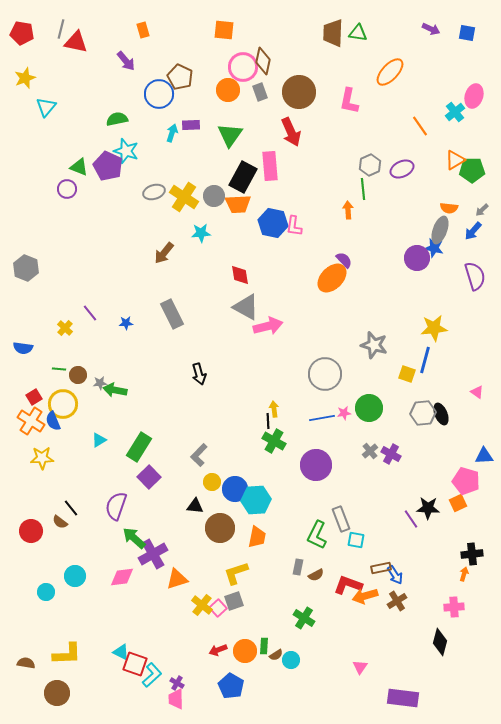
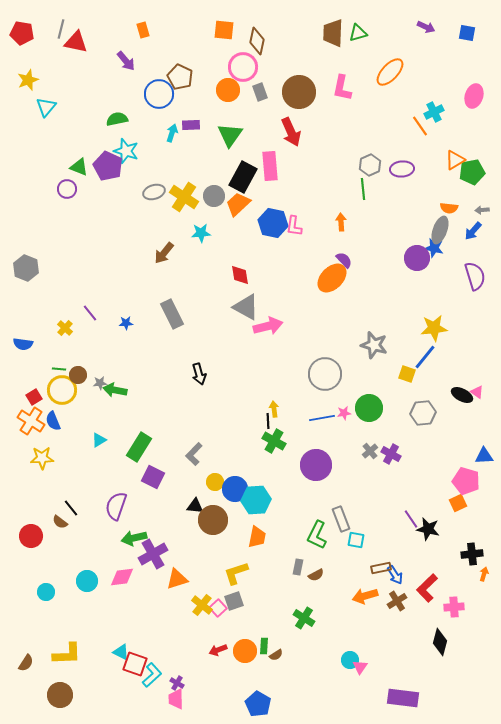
purple arrow at (431, 29): moved 5 px left, 2 px up
green triangle at (358, 33): rotated 24 degrees counterclockwise
brown diamond at (263, 61): moved 6 px left, 20 px up
yellow star at (25, 78): moved 3 px right, 2 px down
pink L-shape at (349, 101): moved 7 px left, 13 px up
cyan cross at (455, 112): moved 21 px left; rotated 12 degrees clockwise
purple ellipse at (402, 169): rotated 20 degrees clockwise
green pentagon at (472, 170): moved 2 px down; rotated 10 degrees counterclockwise
orange trapezoid at (238, 204): rotated 140 degrees clockwise
orange arrow at (348, 210): moved 7 px left, 12 px down
gray arrow at (482, 210): rotated 40 degrees clockwise
blue semicircle at (23, 348): moved 4 px up
blue line at (425, 360): moved 3 px up; rotated 24 degrees clockwise
yellow circle at (63, 404): moved 1 px left, 14 px up
black ellipse at (441, 414): moved 21 px right, 19 px up; rotated 40 degrees counterclockwise
gray L-shape at (199, 455): moved 5 px left, 1 px up
purple square at (149, 477): moved 4 px right; rotated 20 degrees counterclockwise
yellow circle at (212, 482): moved 3 px right
black star at (428, 508): moved 21 px down; rotated 10 degrees clockwise
brown circle at (220, 528): moved 7 px left, 8 px up
red circle at (31, 531): moved 5 px down
green arrow at (134, 538): rotated 55 degrees counterclockwise
orange arrow at (464, 574): moved 20 px right
cyan circle at (75, 576): moved 12 px right, 5 px down
red L-shape at (348, 585): moved 79 px right, 3 px down; rotated 64 degrees counterclockwise
cyan circle at (291, 660): moved 59 px right
brown semicircle at (26, 663): rotated 114 degrees clockwise
blue pentagon at (231, 686): moved 27 px right, 18 px down
brown circle at (57, 693): moved 3 px right, 2 px down
